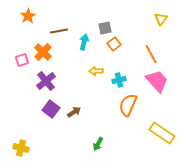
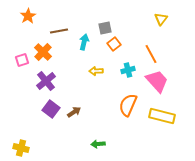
cyan cross: moved 9 px right, 10 px up
yellow rectangle: moved 17 px up; rotated 20 degrees counterclockwise
green arrow: rotated 56 degrees clockwise
